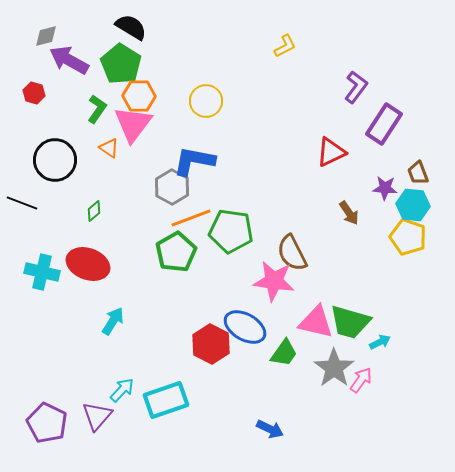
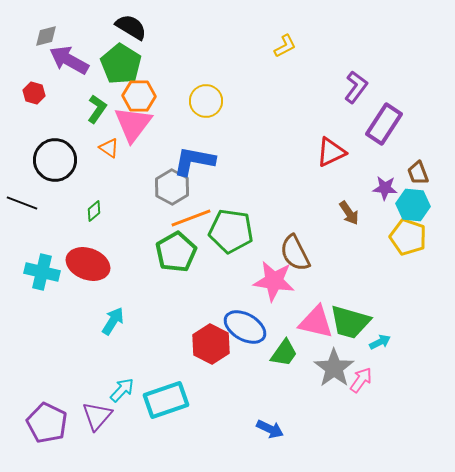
brown semicircle at (292, 253): moved 3 px right
